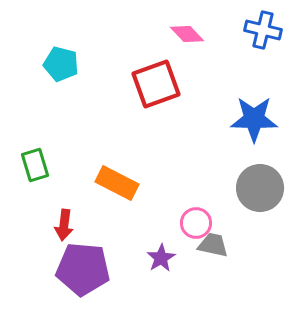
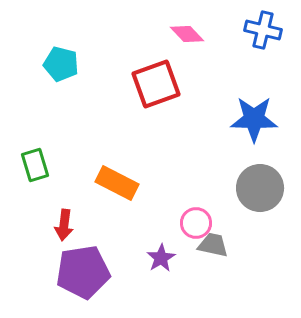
purple pentagon: moved 3 px down; rotated 14 degrees counterclockwise
